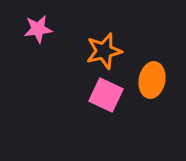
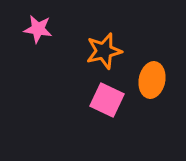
pink star: rotated 16 degrees clockwise
pink square: moved 1 px right, 5 px down
